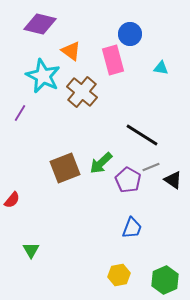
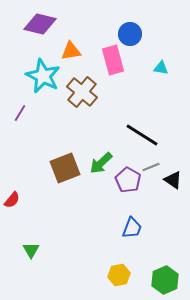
orange triangle: rotated 45 degrees counterclockwise
